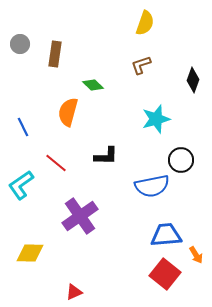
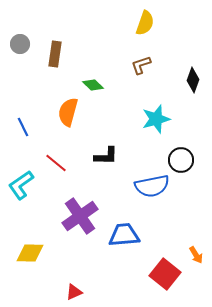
blue trapezoid: moved 42 px left
